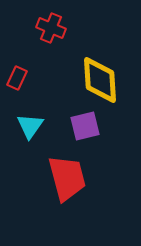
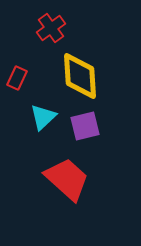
red cross: rotated 32 degrees clockwise
yellow diamond: moved 20 px left, 4 px up
cyan triangle: moved 13 px right, 9 px up; rotated 12 degrees clockwise
red trapezoid: moved 1 px down; rotated 33 degrees counterclockwise
